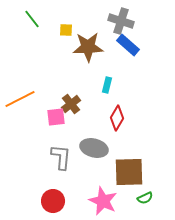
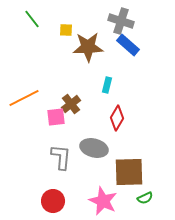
orange line: moved 4 px right, 1 px up
